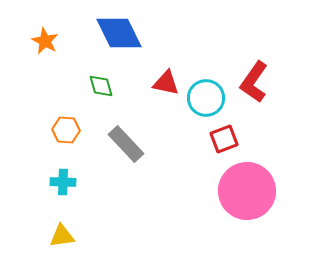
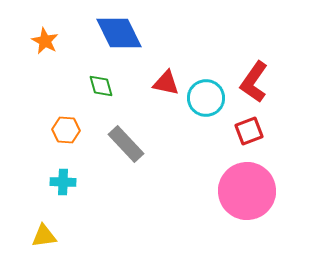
red square: moved 25 px right, 8 px up
yellow triangle: moved 18 px left
